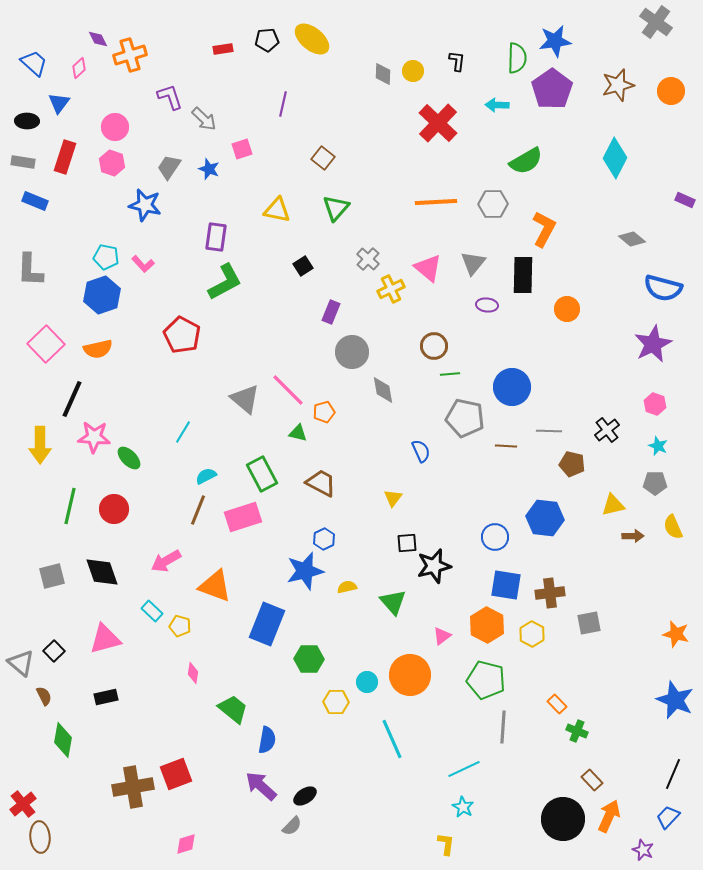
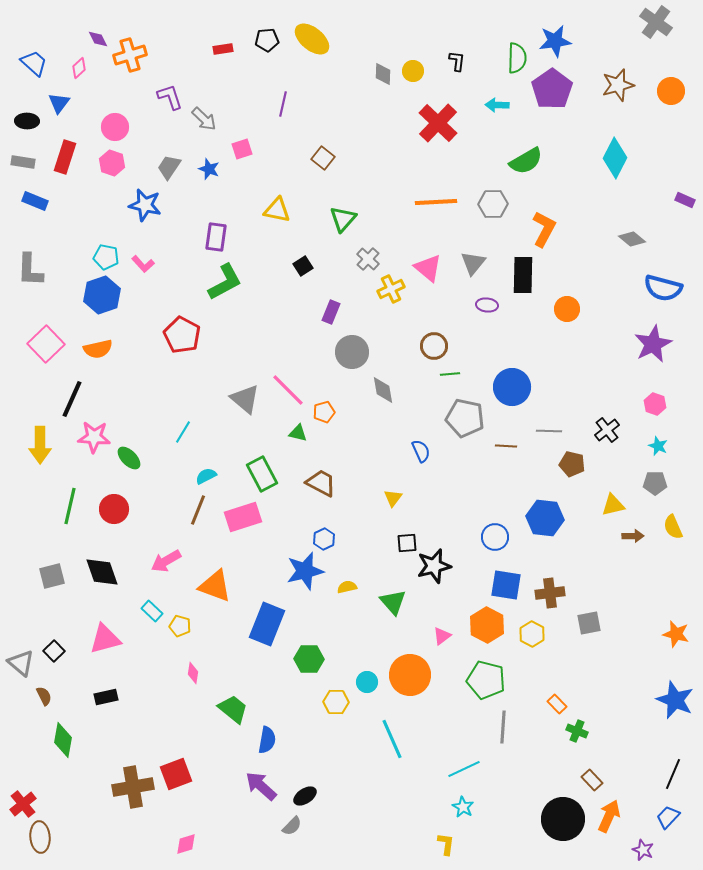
green triangle at (336, 208): moved 7 px right, 11 px down
